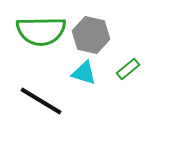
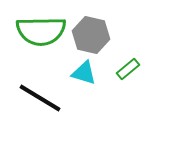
black line: moved 1 px left, 3 px up
